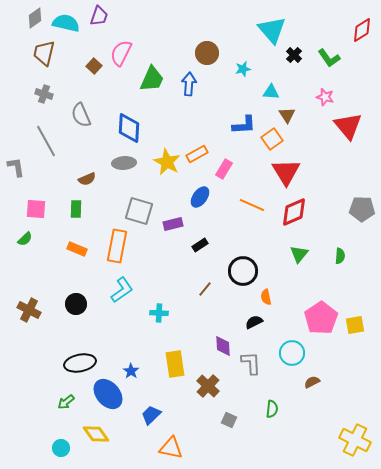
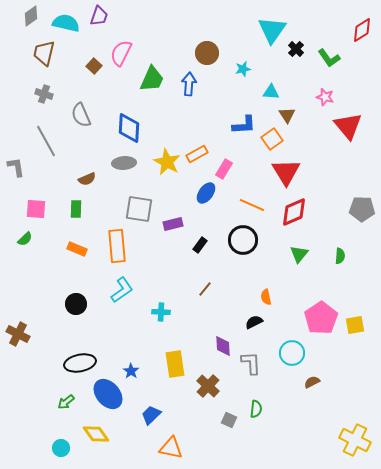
gray diamond at (35, 18): moved 4 px left, 2 px up
cyan triangle at (272, 30): rotated 16 degrees clockwise
black cross at (294, 55): moved 2 px right, 6 px up
blue ellipse at (200, 197): moved 6 px right, 4 px up
gray square at (139, 211): moved 2 px up; rotated 8 degrees counterclockwise
black rectangle at (200, 245): rotated 21 degrees counterclockwise
orange rectangle at (117, 246): rotated 16 degrees counterclockwise
black circle at (243, 271): moved 31 px up
brown cross at (29, 310): moved 11 px left, 24 px down
cyan cross at (159, 313): moved 2 px right, 1 px up
green semicircle at (272, 409): moved 16 px left
